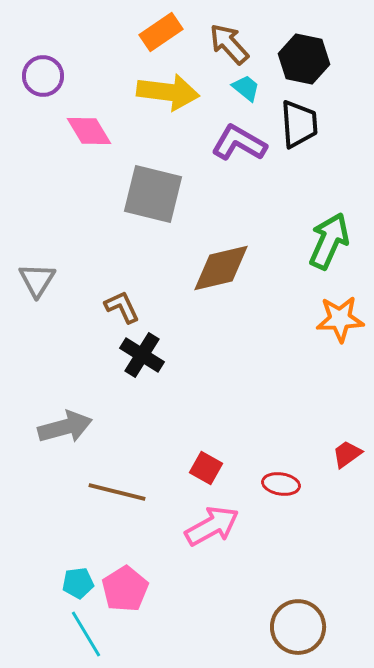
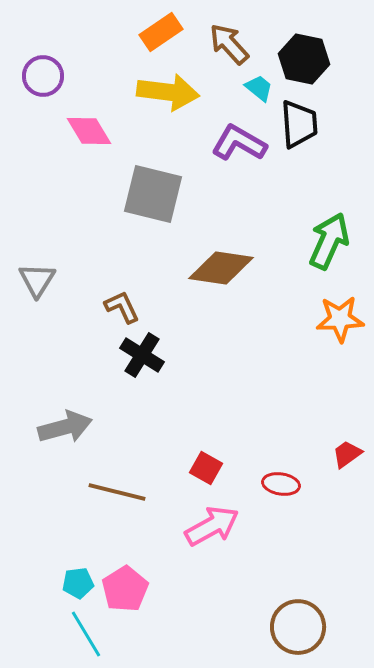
cyan trapezoid: moved 13 px right
brown diamond: rotated 22 degrees clockwise
